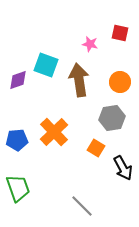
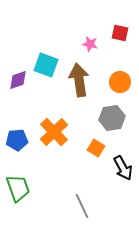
gray line: rotated 20 degrees clockwise
